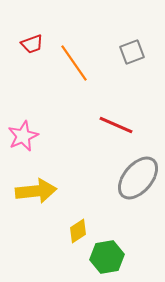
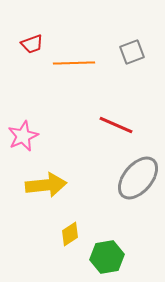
orange line: rotated 57 degrees counterclockwise
yellow arrow: moved 10 px right, 6 px up
yellow diamond: moved 8 px left, 3 px down
